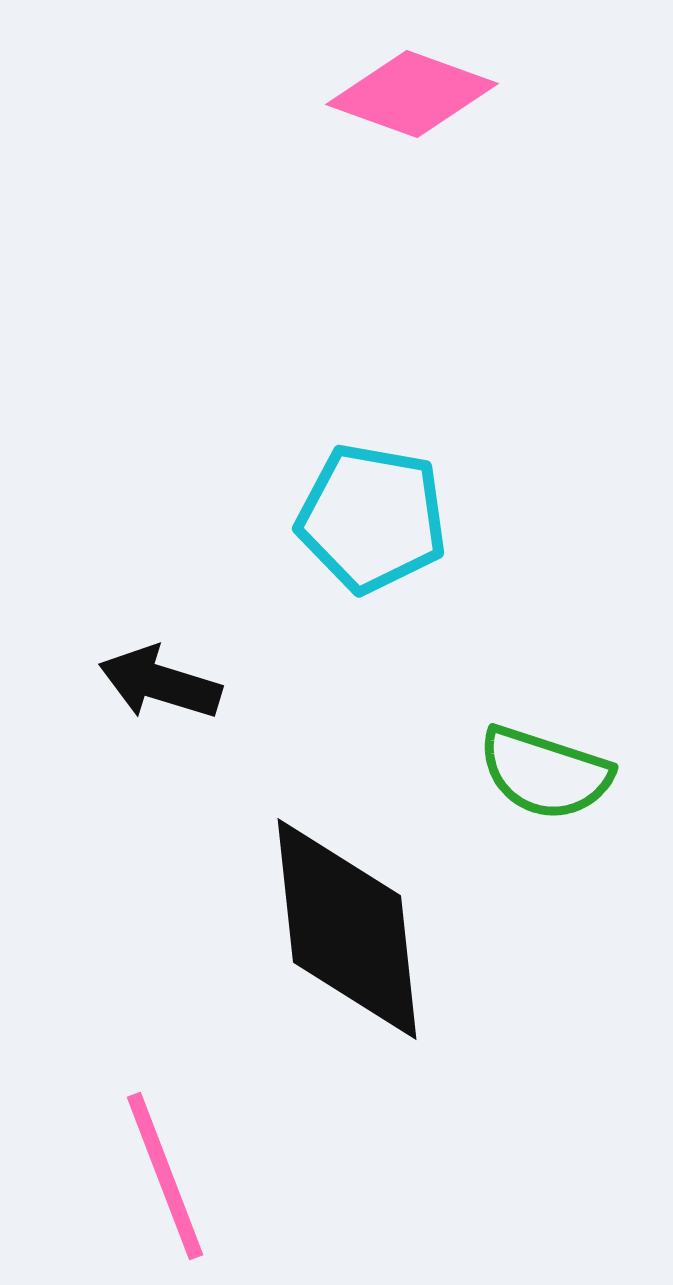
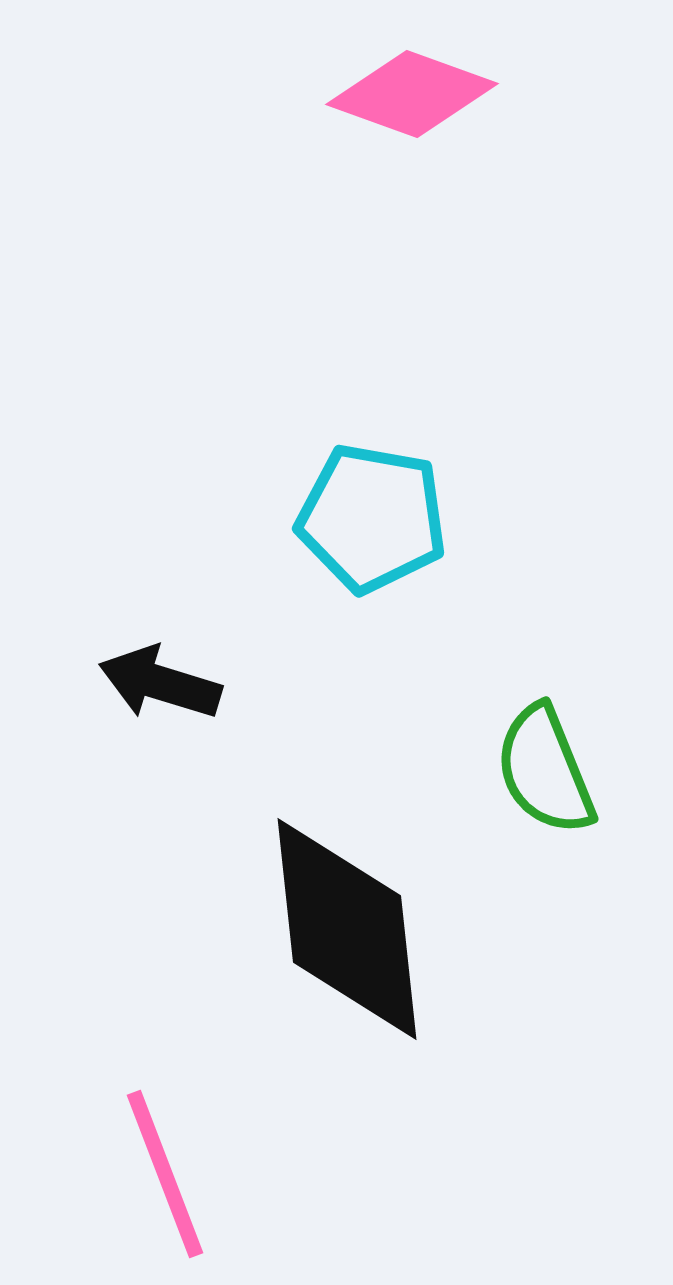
green semicircle: moved 3 px up; rotated 50 degrees clockwise
pink line: moved 2 px up
